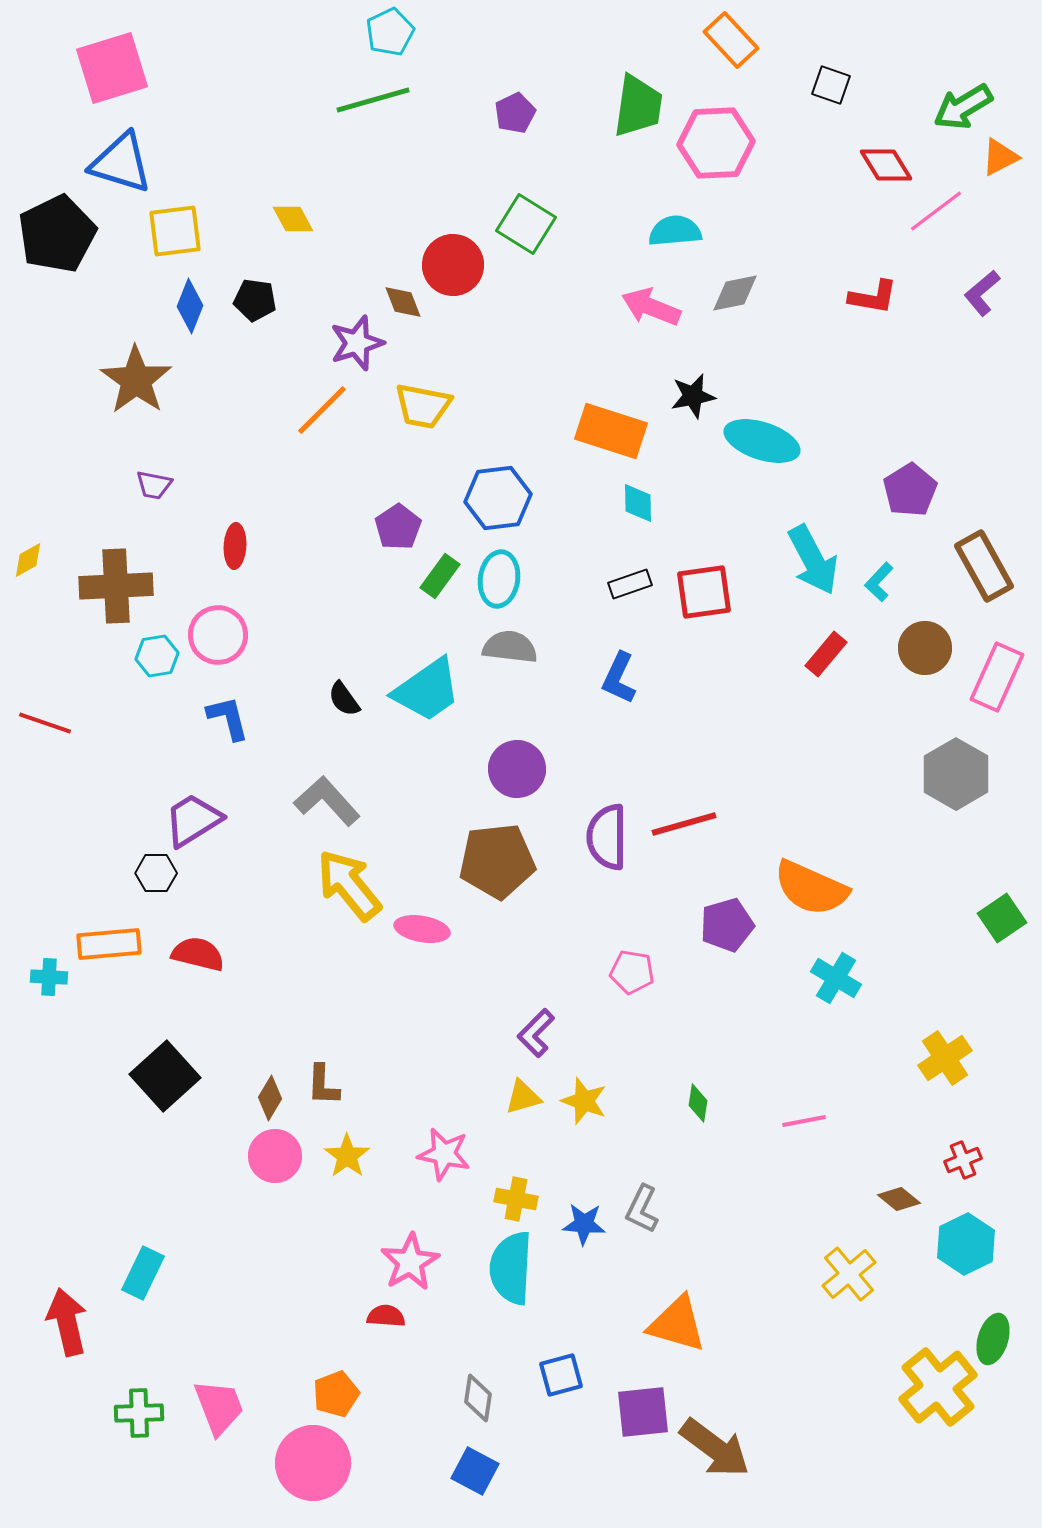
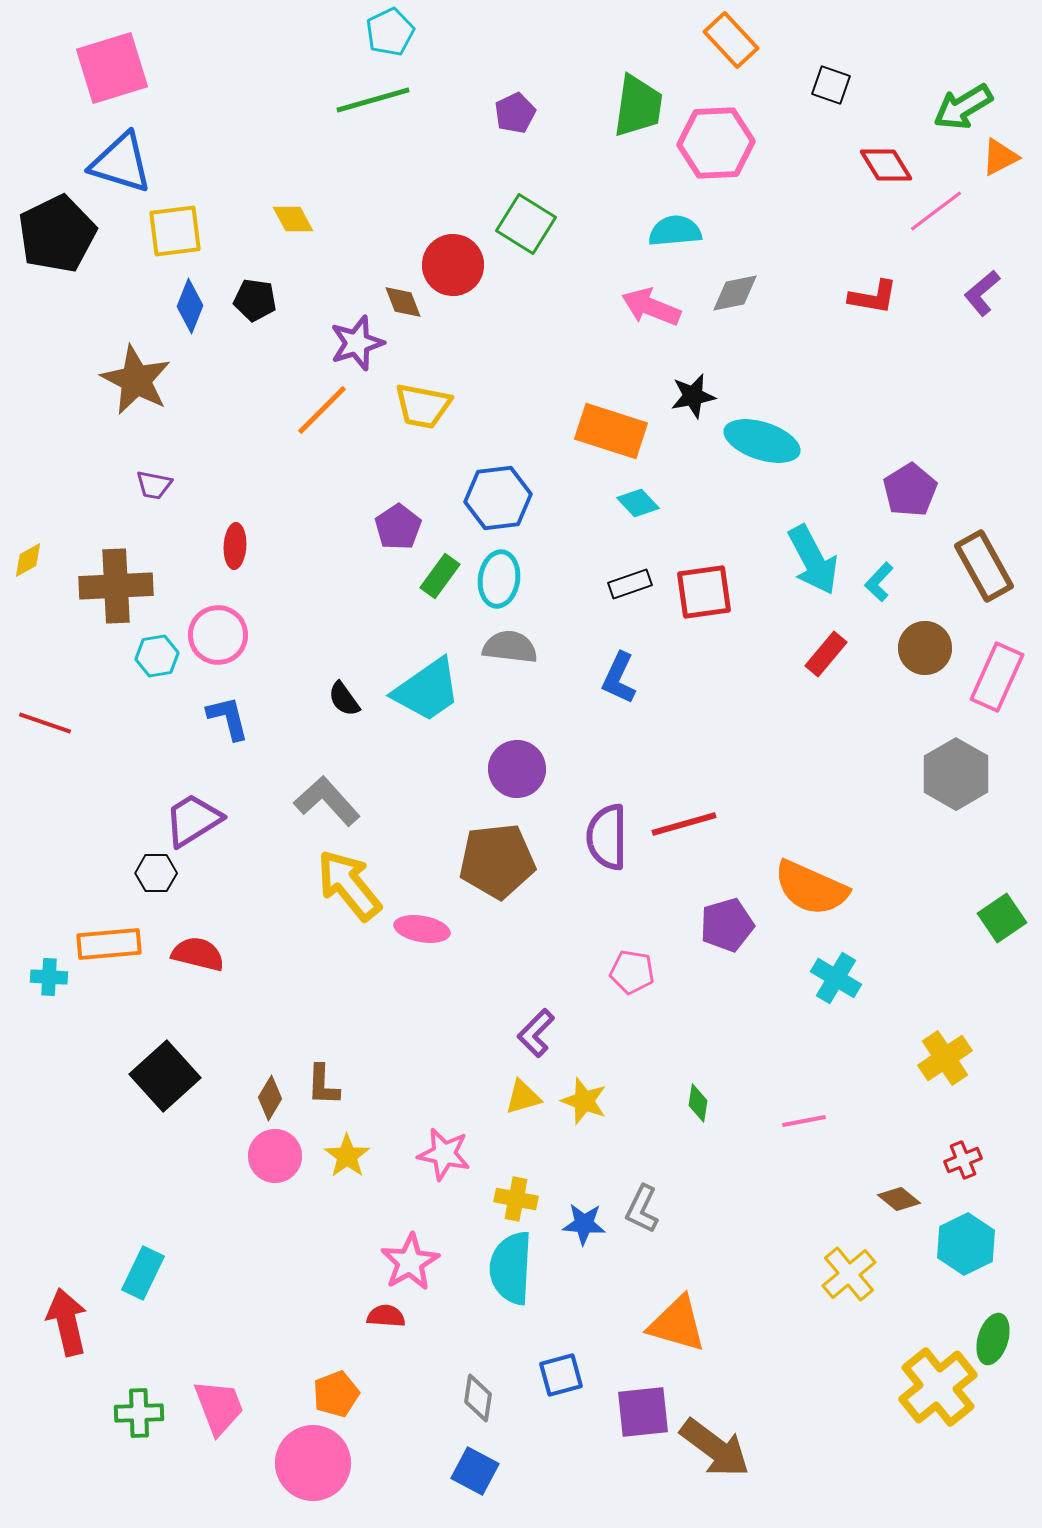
brown star at (136, 380): rotated 8 degrees counterclockwise
cyan diamond at (638, 503): rotated 42 degrees counterclockwise
